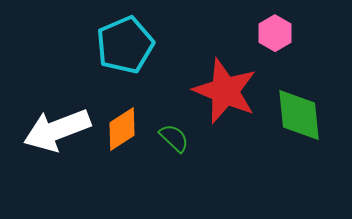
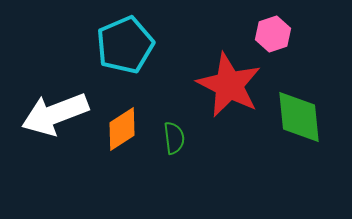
pink hexagon: moved 2 px left, 1 px down; rotated 12 degrees clockwise
red star: moved 4 px right, 6 px up; rotated 4 degrees clockwise
green diamond: moved 2 px down
white arrow: moved 2 px left, 16 px up
green semicircle: rotated 40 degrees clockwise
